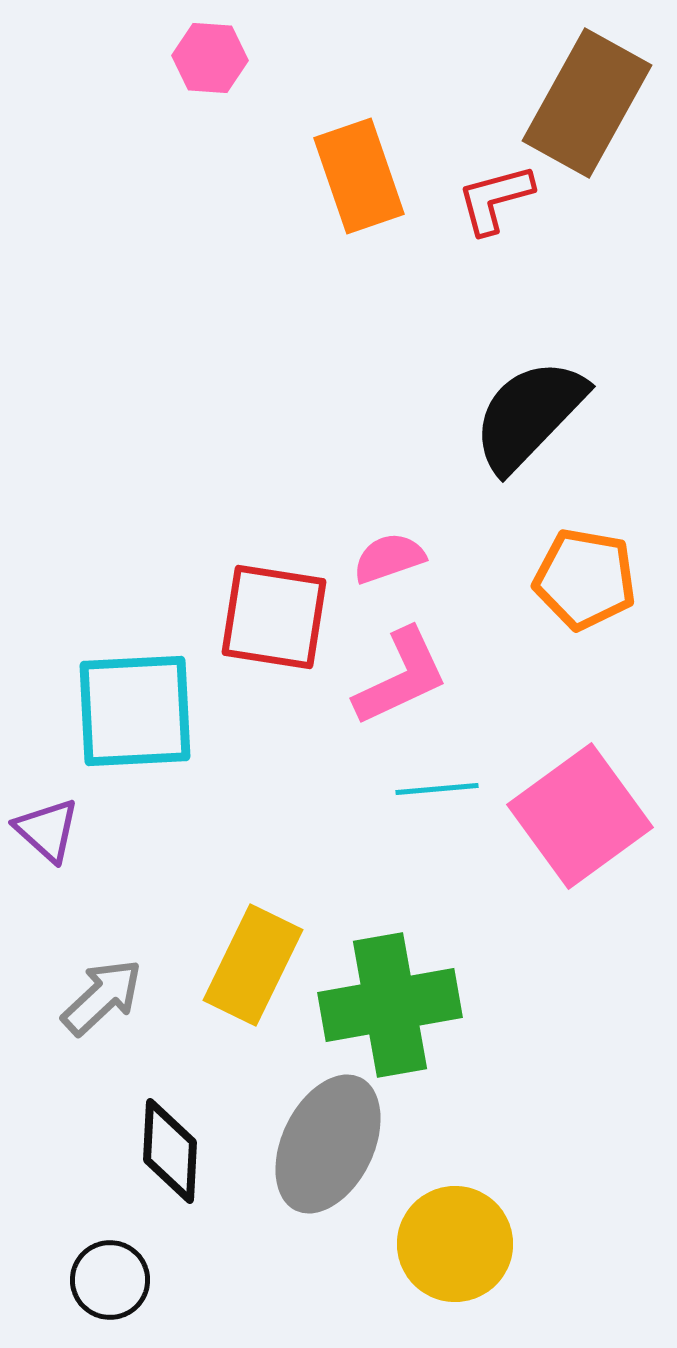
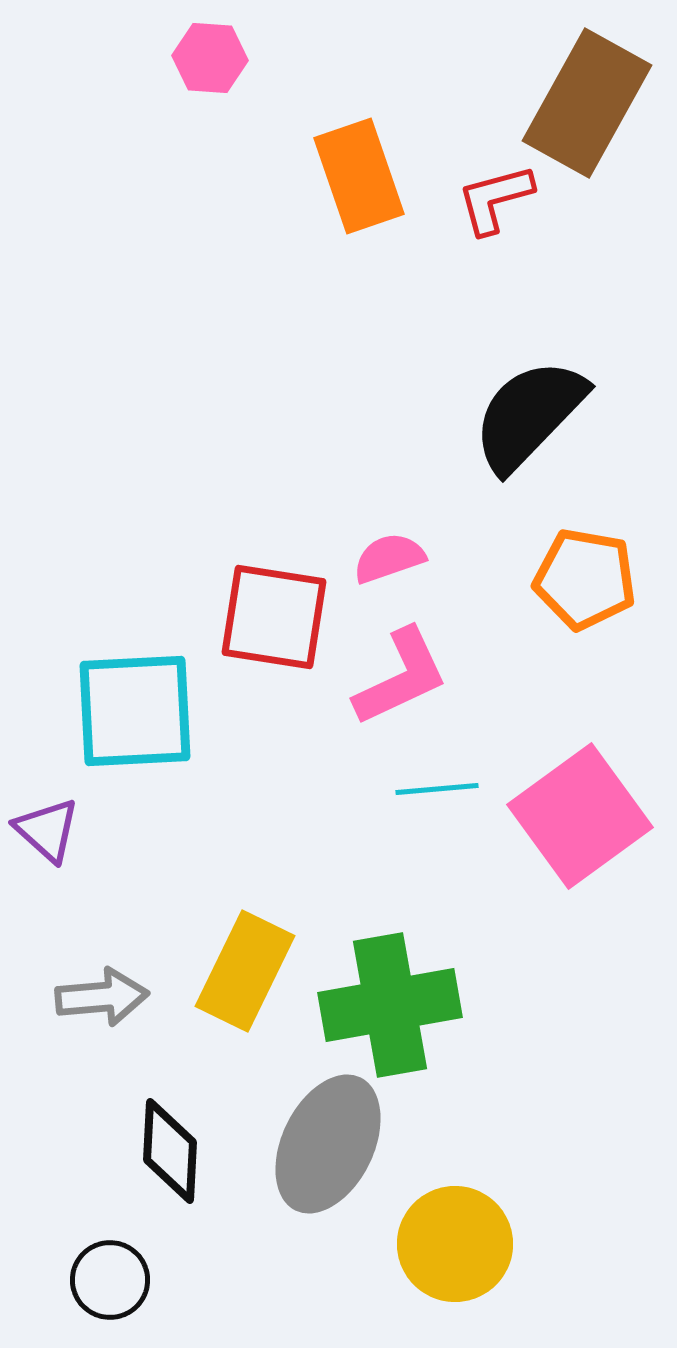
yellow rectangle: moved 8 px left, 6 px down
gray arrow: rotated 38 degrees clockwise
